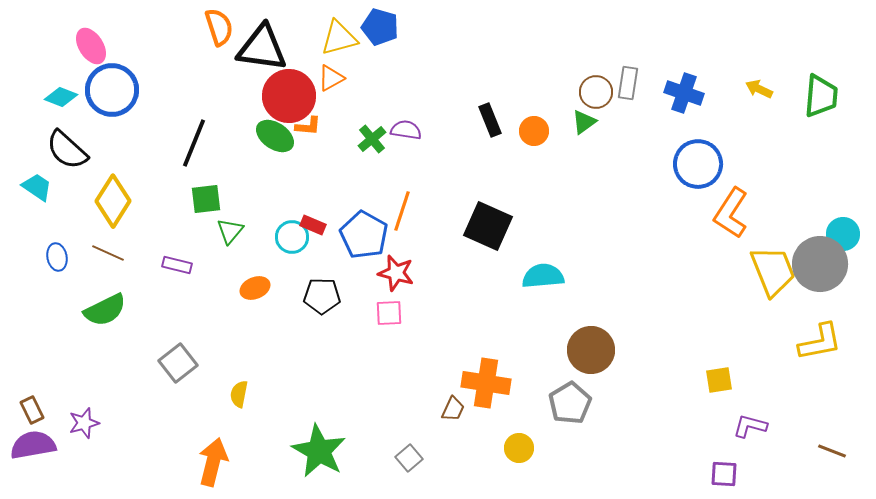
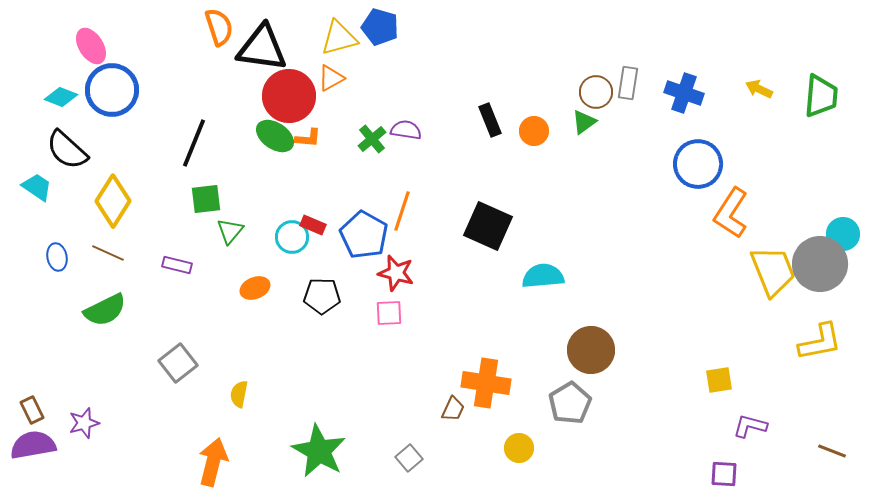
orange L-shape at (308, 126): moved 12 px down
